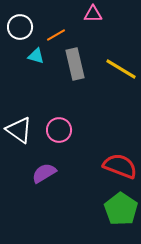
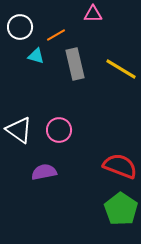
purple semicircle: moved 1 px up; rotated 20 degrees clockwise
